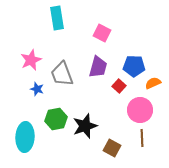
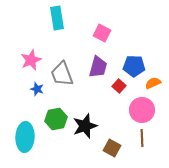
pink circle: moved 2 px right
